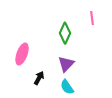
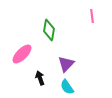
pink line: moved 2 px up
green diamond: moved 16 px left, 3 px up; rotated 15 degrees counterclockwise
pink ellipse: rotated 25 degrees clockwise
black arrow: moved 1 px right; rotated 48 degrees counterclockwise
